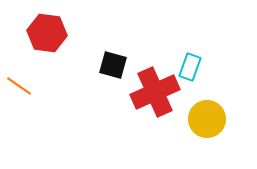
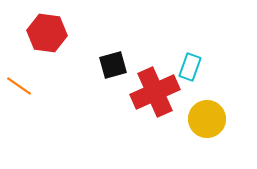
black square: rotated 32 degrees counterclockwise
